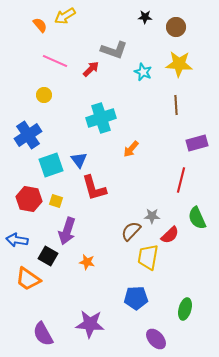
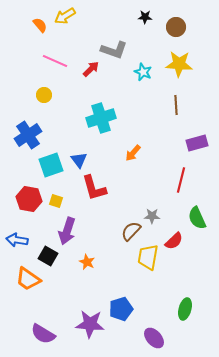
orange arrow: moved 2 px right, 4 px down
red semicircle: moved 4 px right, 6 px down
orange star: rotated 14 degrees clockwise
blue pentagon: moved 15 px left, 11 px down; rotated 15 degrees counterclockwise
purple semicircle: rotated 30 degrees counterclockwise
purple ellipse: moved 2 px left, 1 px up
